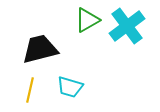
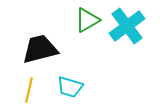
yellow line: moved 1 px left
